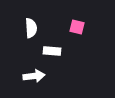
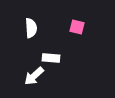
white rectangle: moved 1 px left, 7 px down
white arrow: rotated 145 degrees clockwise
